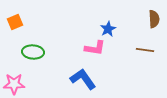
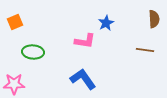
blue star: moved 2 px left, 6 px up
pink L-shape: moved 10 px left, 7 px up
